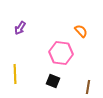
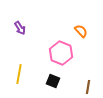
purple arrow: rotated 64 degrees counterclockwise
pink hexagon: rotated 15 degrees clockwise
yellow line: moved 4 px right; rotated 12 degrees clockwise
